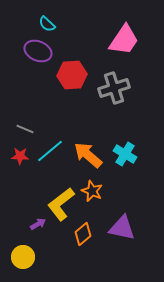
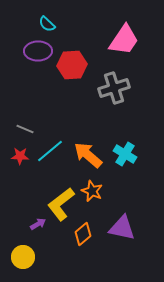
purple ellipse: rotated 24 degrees counterclockwise
red hexagon: moved 10 px up
